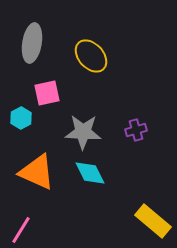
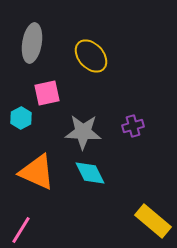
purple cross: moved 3 px left, 4 px up
